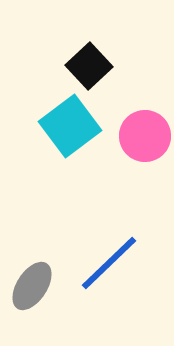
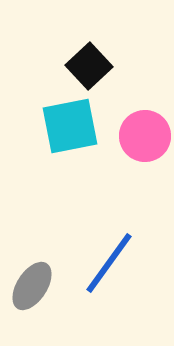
cyan square: rotated 26 degrees clockwise
blue line: rotated 10 degrees counterclockwise
